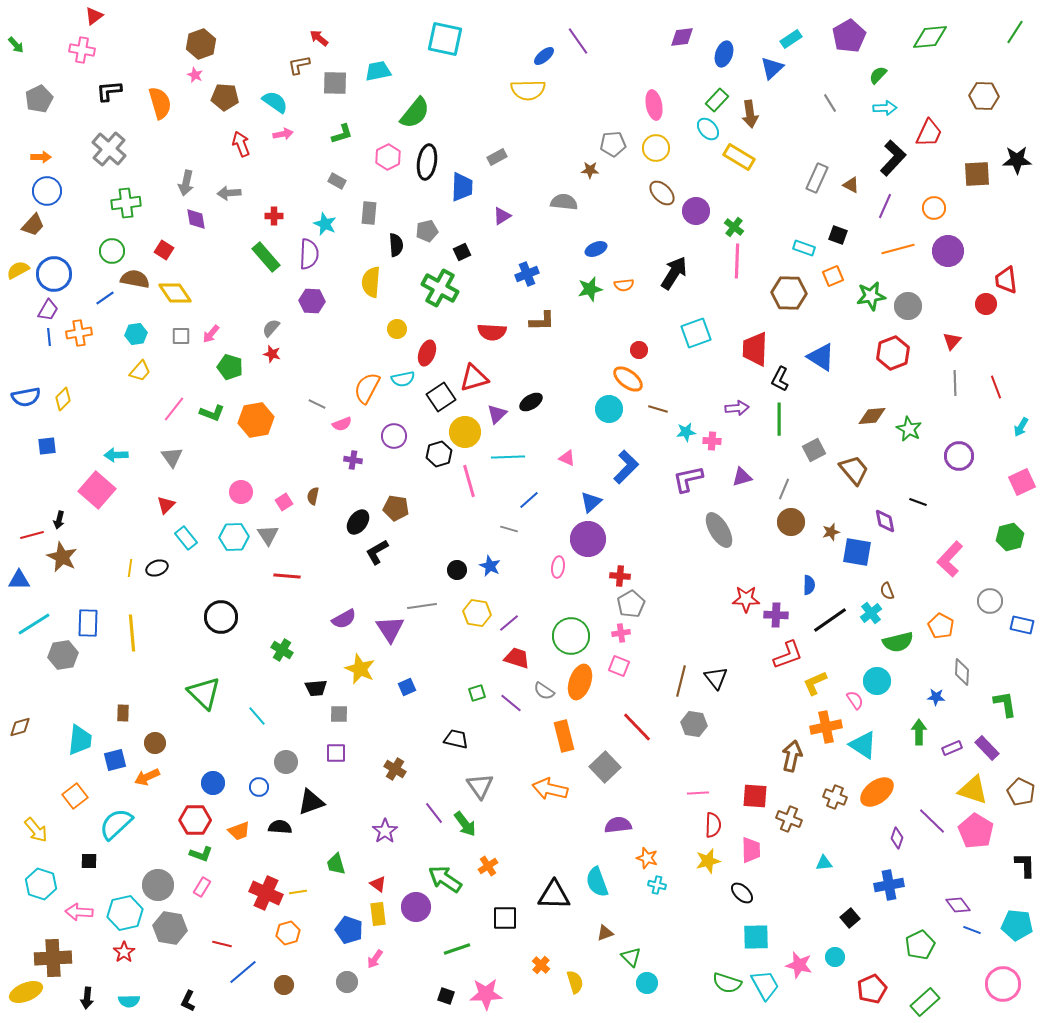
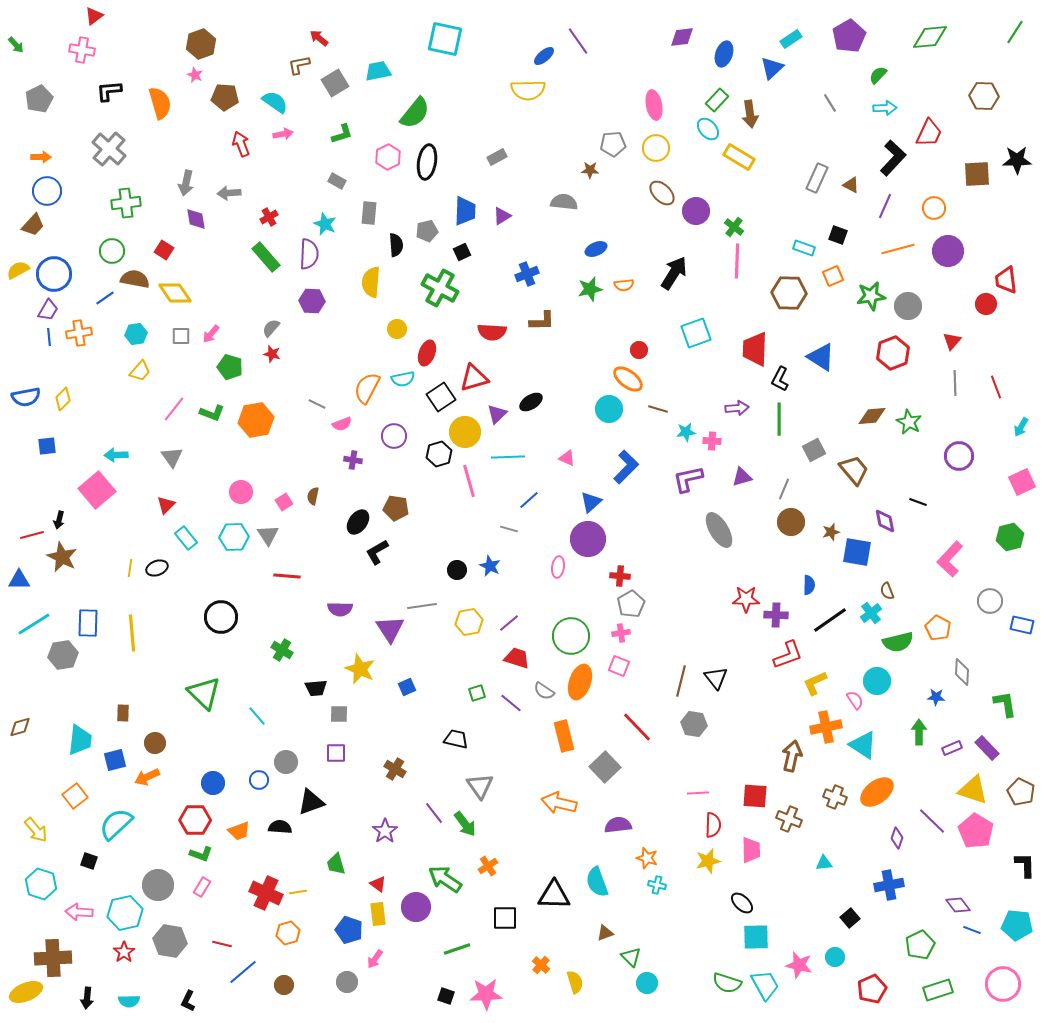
gray square at (335, 83): rotated 32 degrees counterclockwise
blue trapezoid at (462, 187): moved 3 px right, 24 px down
red cross at (274, 216): moved 5 px left, 1 px down; rotated 30 degrees counterclockwise
green star at (909, 429): moved 7 px up
pink square at (97, 490): rotated 9 degrees clockwise
yellow hexagon at (477, 613): moved 8 px left, 9 px down; rotated 20 degrees counterclockwise
purple semicircle at (344, 619): moved 4 px left, 10 px up; rotated 30 degrees clockwise
orange pentagon at (941, 626): moved 3 px left, 2 px down
blue circle at (259, 787): moved 7 px up
orange arrow at (550, 789): moved 9 px right, 14 px down
black square at (89, 861): rotated 18 degrees clockwise
black ellipse at (742, 893): moved 10 px down
gray hexagon at (170, 928): moved 13 px down
green rectangle at (925, 1002): moved 13 px right, 12 px up; rotated 24 degrees clockwise
